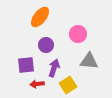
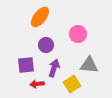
gray triangle: moved 4 px down
yellow square: moved 4 px right, 1 px up
